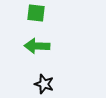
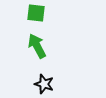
green arrow: rotated 60 degrees clockwise
